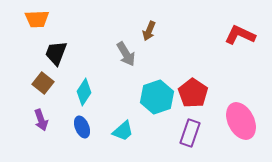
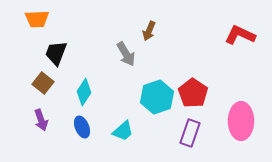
pink ellipse: rotated 27 degrees clockwise
